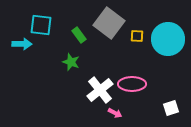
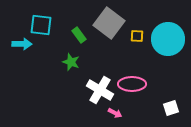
white cross: rotated 20 degrees counterclockwise
